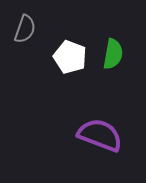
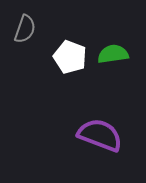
green semicircle: rotated 108 degrees counterclockwise
